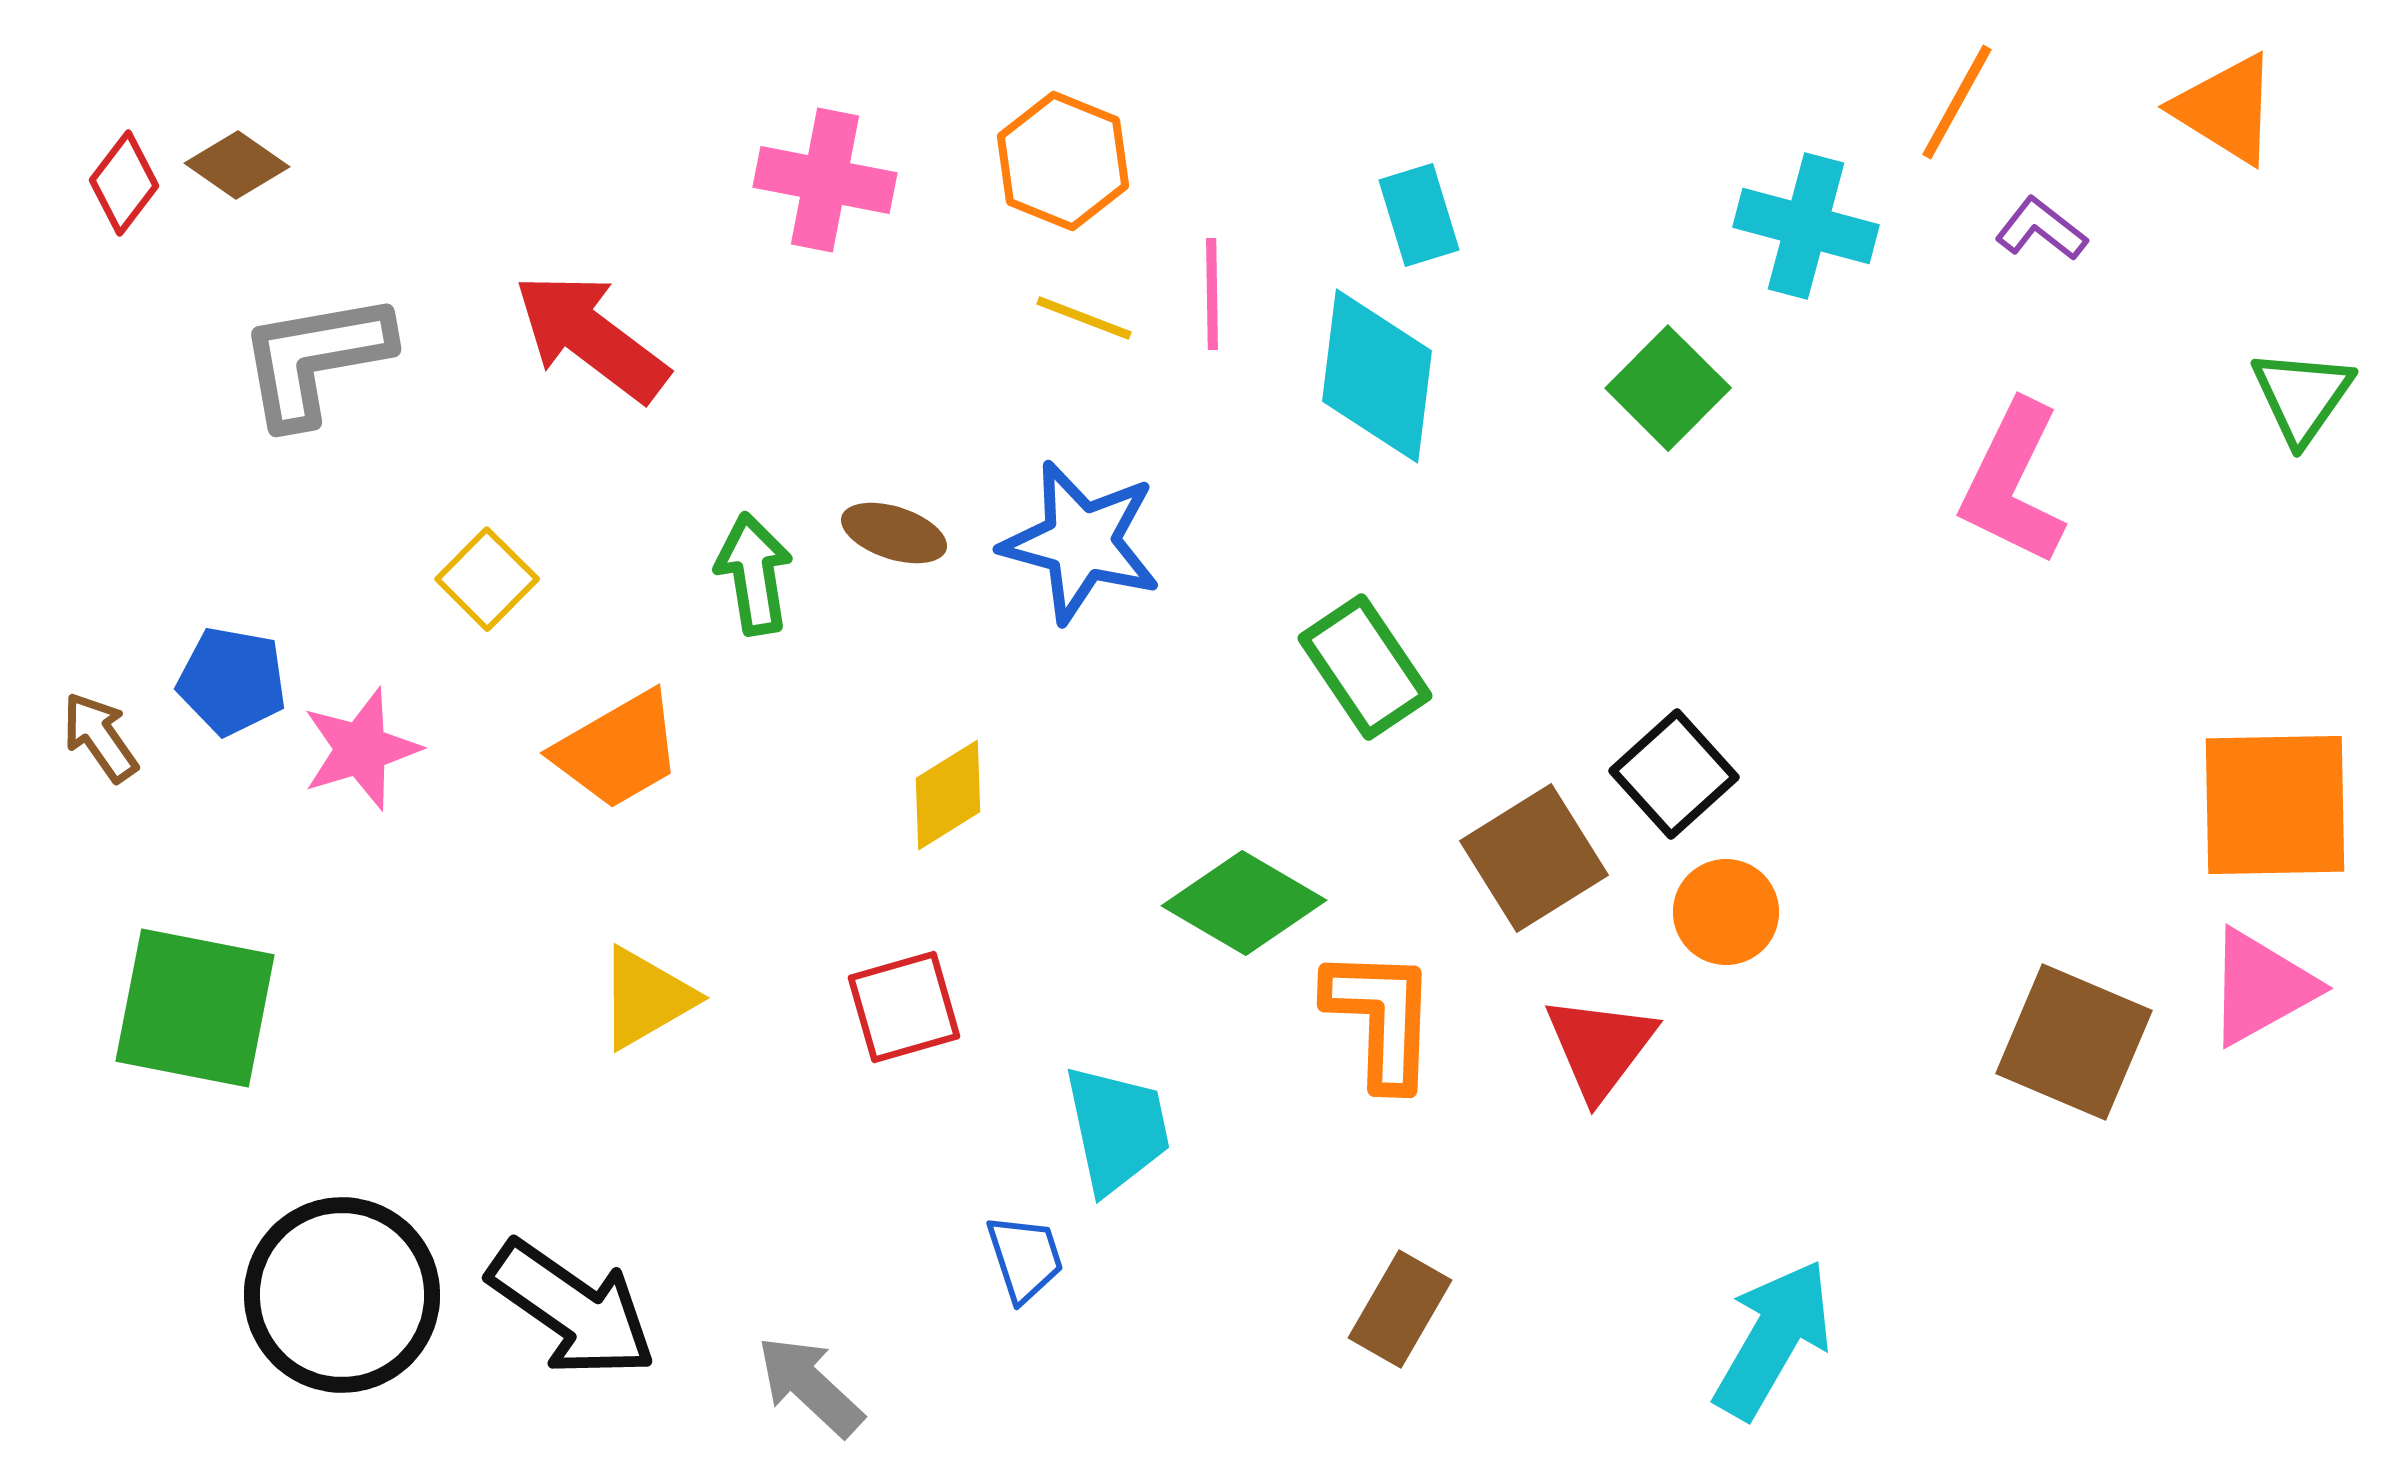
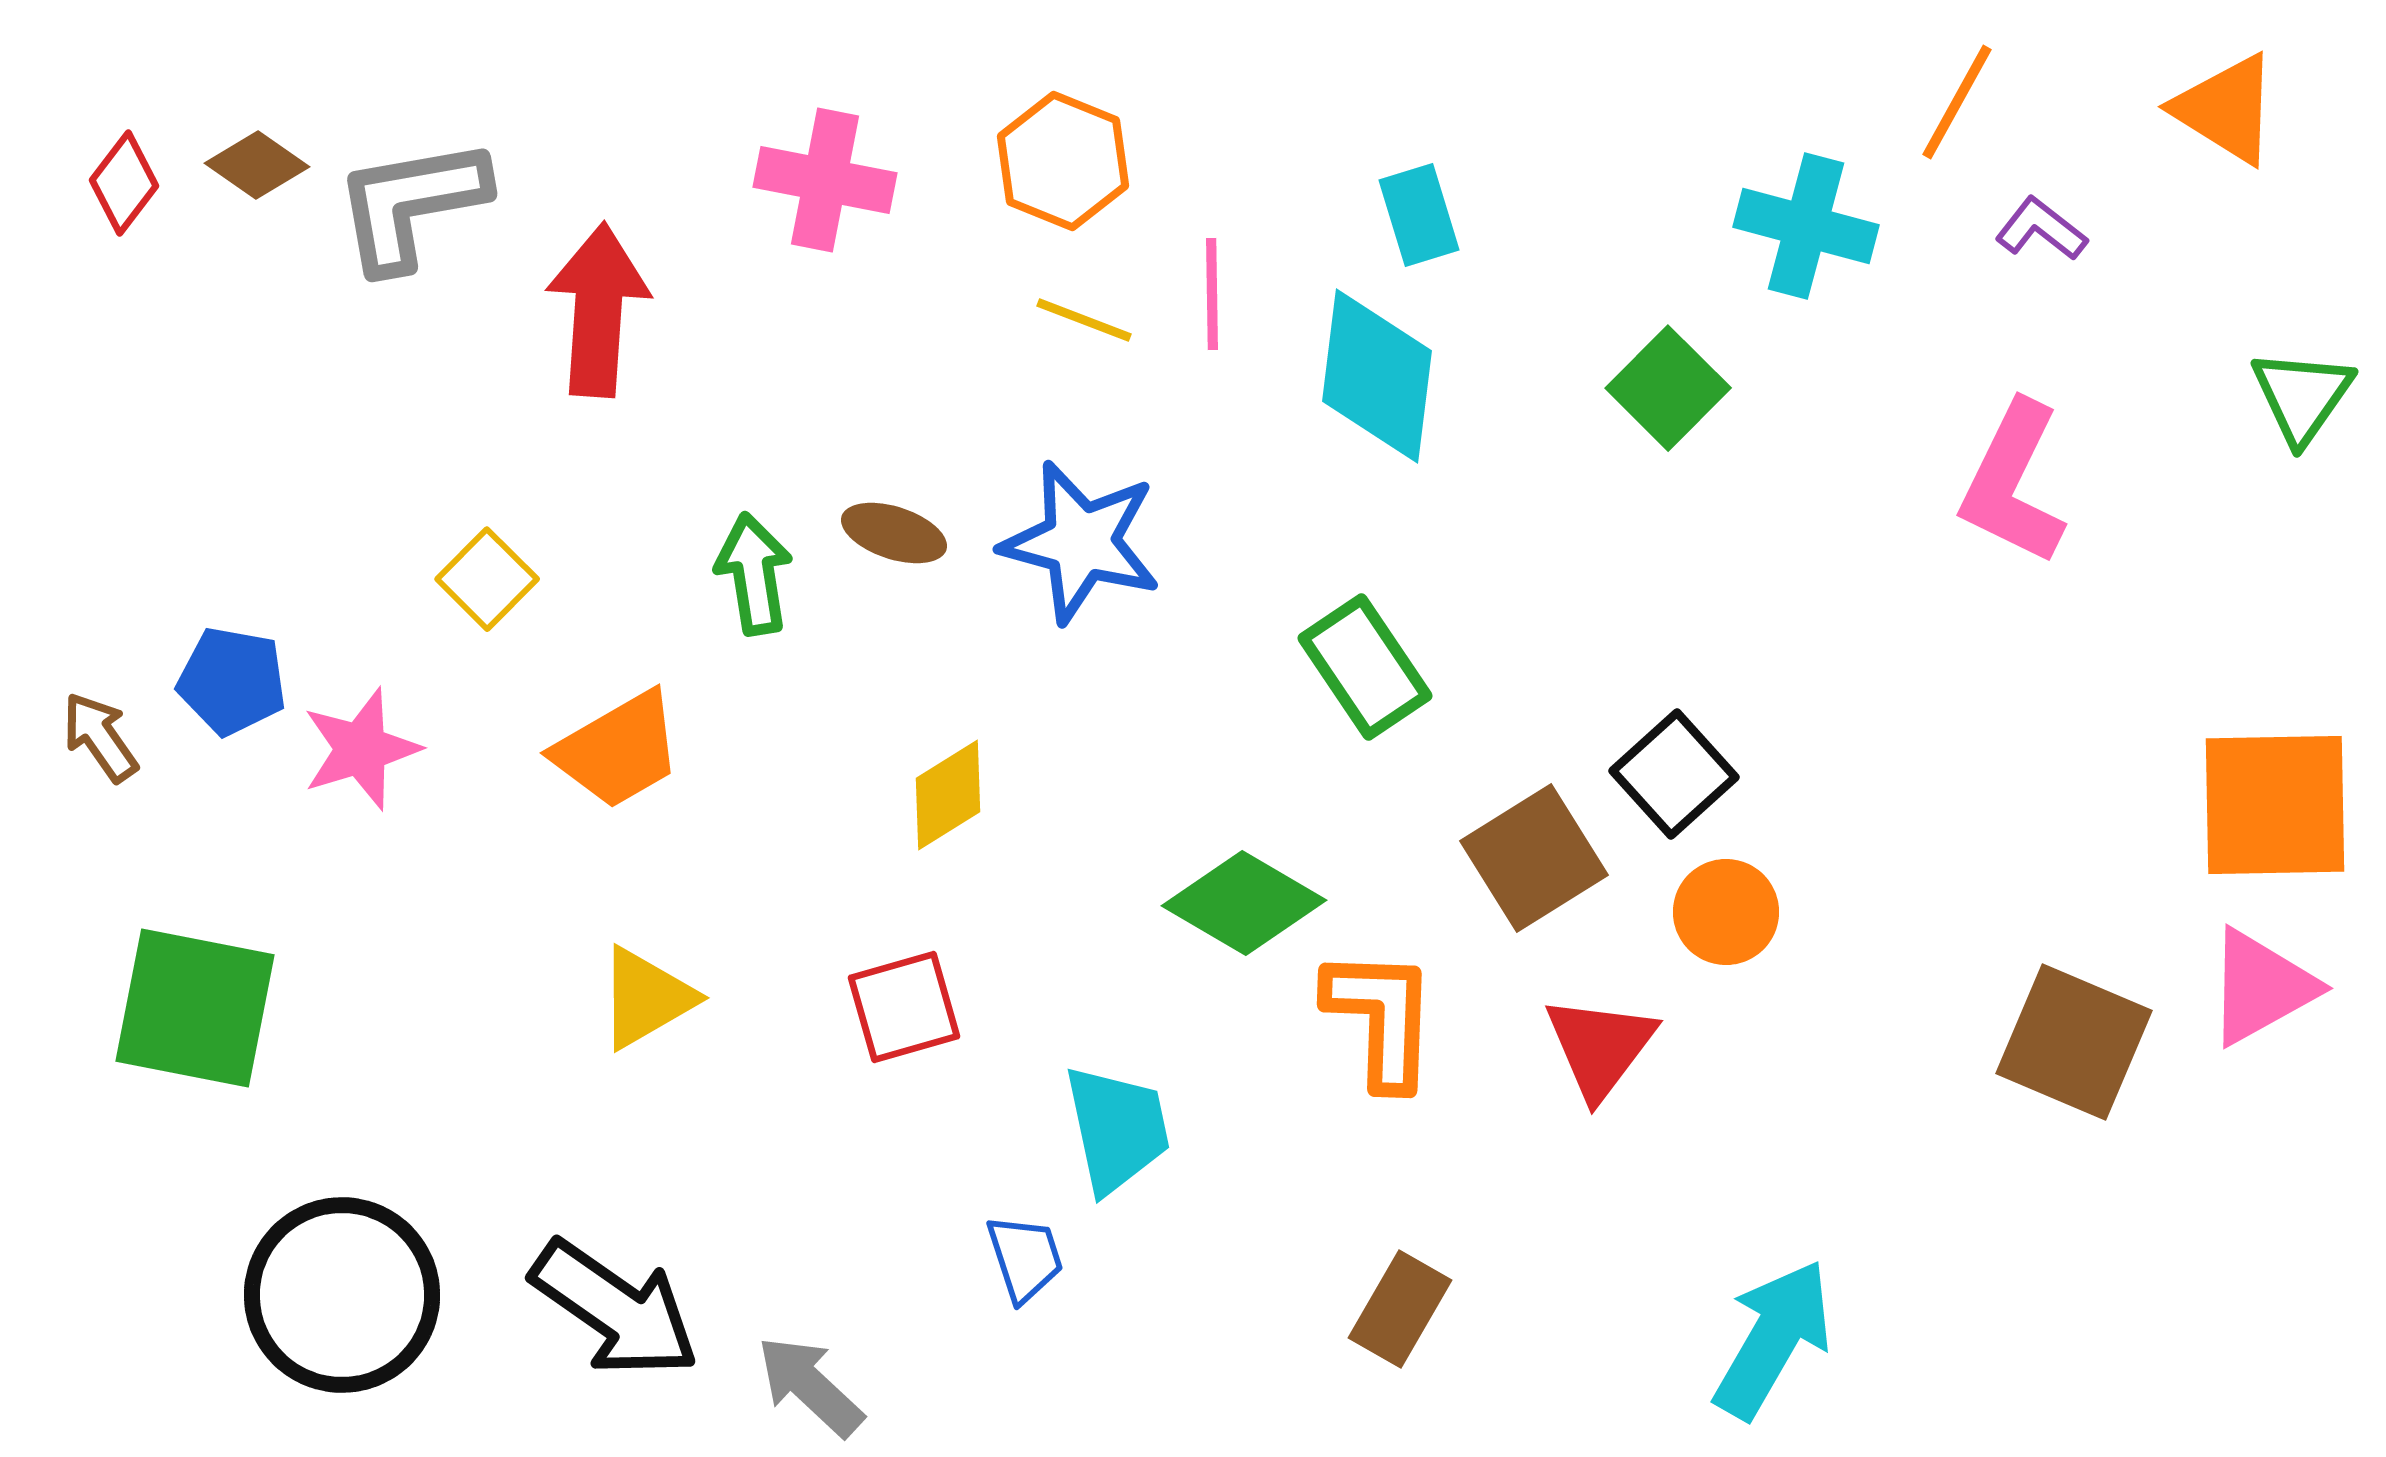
brown diamond at (237, 165): moved 20 px right
yellow line at (1084, 318): moved 2 px down
red arrow at (591, 337): moved 7 px right, 27 px up; rotated 57 degrees clockwise
gray L-shape at (315, 359): moved 96 px right, 155 px up
black arrow at (572, 1309): moved 43 px right
